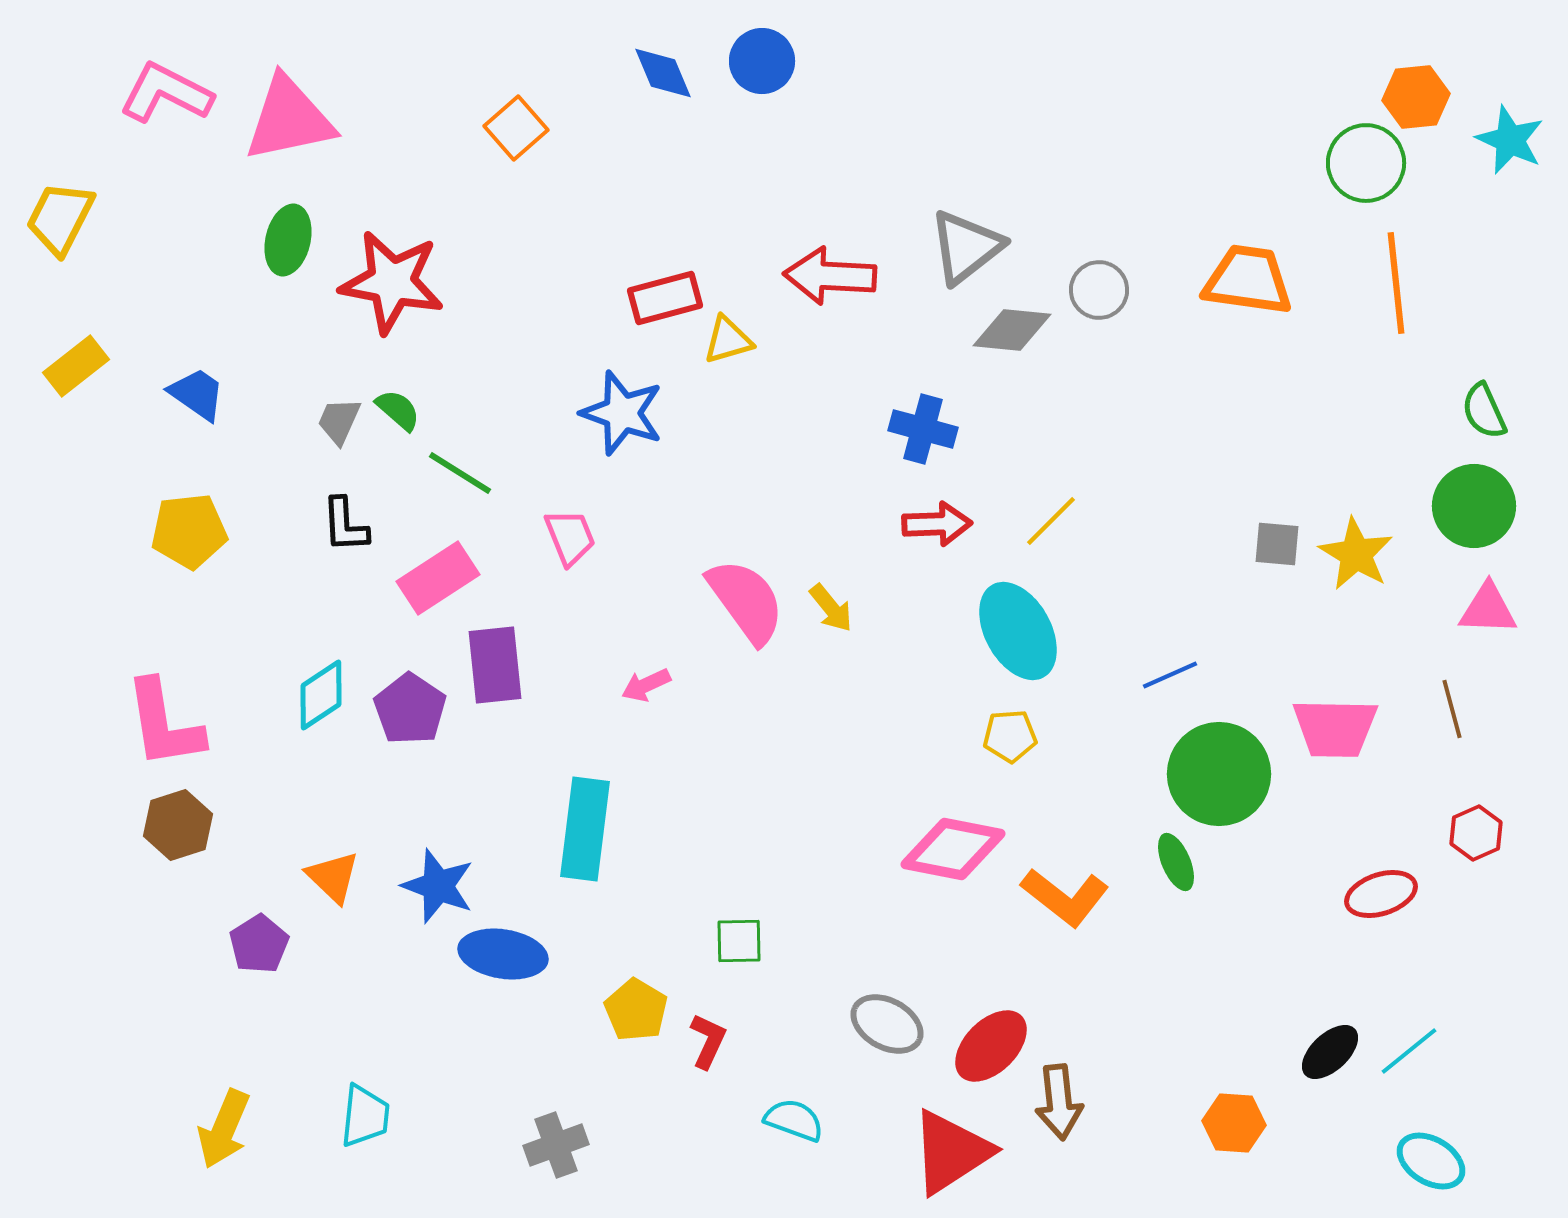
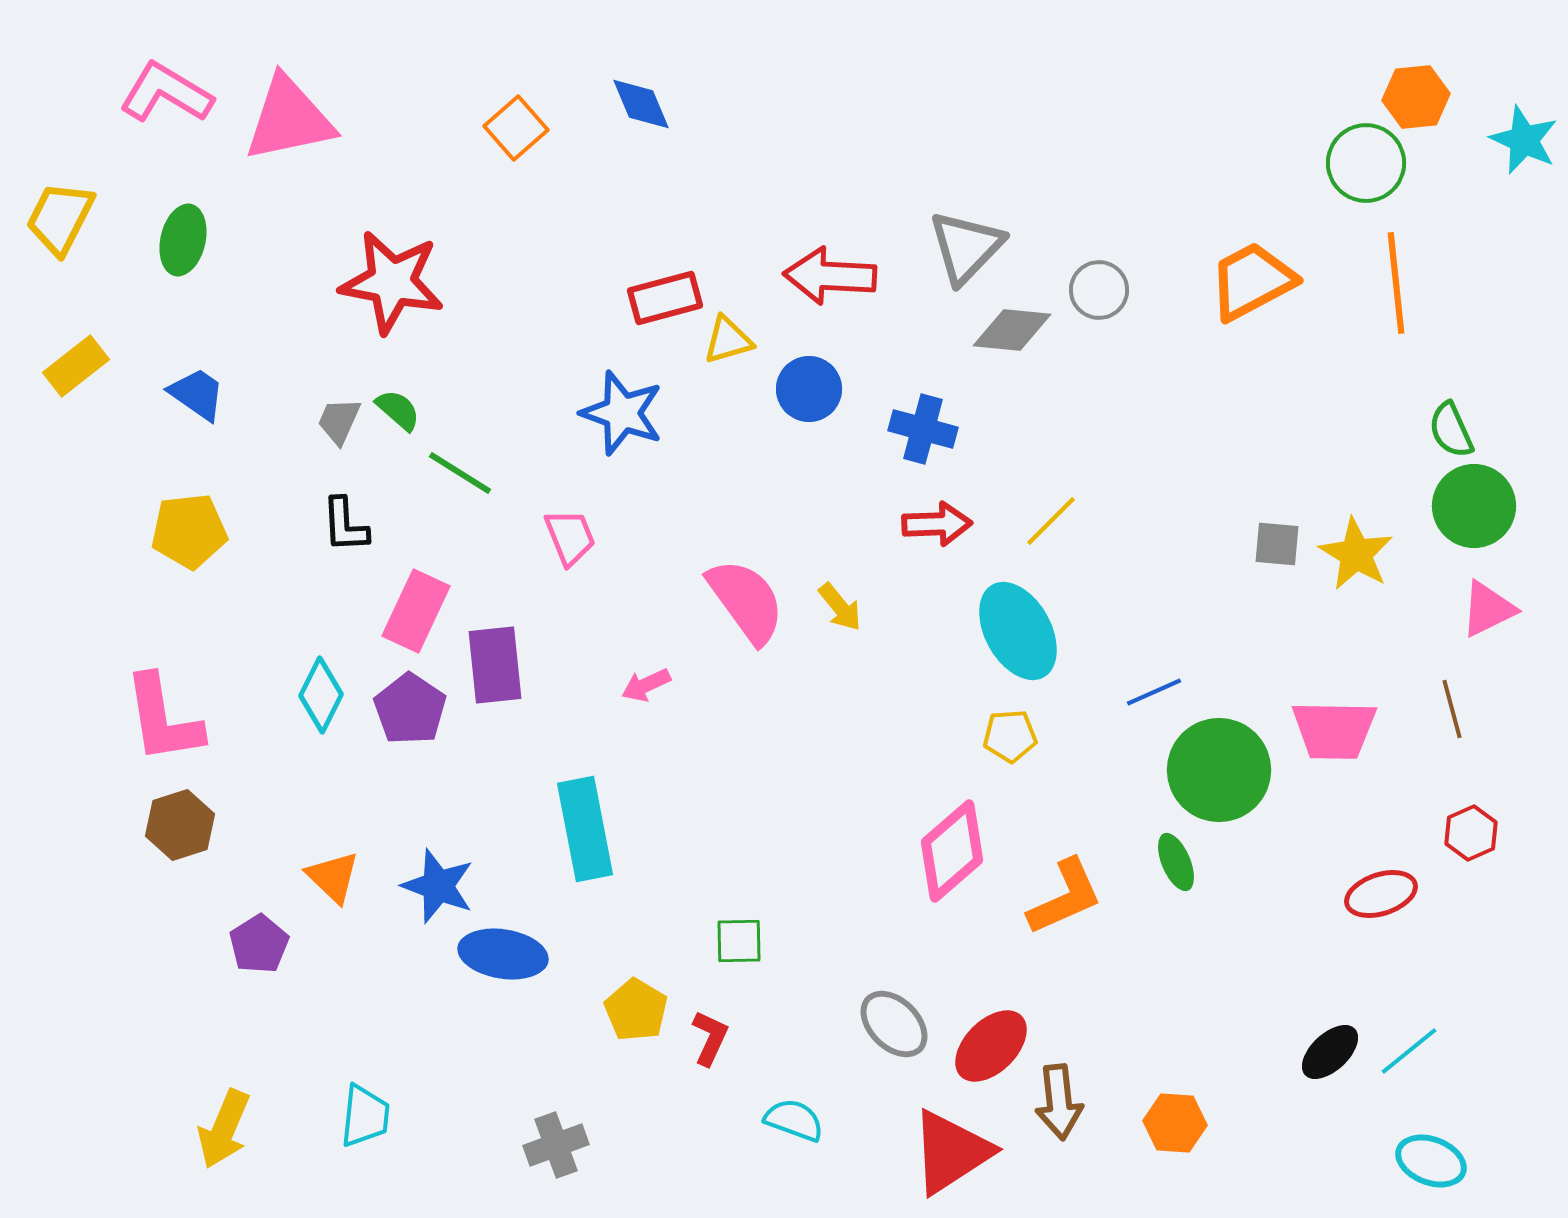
blue circle at (762, 61): moved 47 px right, 328 px down
blue diamond at (663, 73): moved 22 px left, 31 px down
pink L-shape at (166, 93): rotated 4 degrees clockwise
cyan star at (1510, 140): moved 14 px right
green ellipse at (288, 240): moved 105 px left
gray triangle at (966, 247): rotated 8 degrees counterclockwise
orange trapezoid at (1248, 280): moved 4 px right, 1 px down; rotated 36 degrees counterclockwise
green semicircle at (1484, 411): moved 33 px left, 19 px down
pink rectangle at (438, 578): moved 22 px left, 33 px down; rotated 32 degrees counterclockwise
yellow arrow at (831, 608): moved 9 px right, 1 px up
pink triangle at (1488, 609): rotated 28 degrees counterclockwise
blue line at (1170, 675): moved 16 px left, 17 px down
cyan diamond at (321, 695): rotated 30 degrees counterclockwise
pink L-shape at (164, 724): moved 1 px left, 5 px up
pink trapezoid at (1335, 728): moved 1 px left, 2 px down
green circle at (1219, 774): moved 4 px up
brown hexagon at (178, 825): moved 2 px right
cyan rectangle at (585, 829): rotated 18 degrees counterclockwise
red hexagon at (1476, 833): moved 5 px left
pink diamond at (953, 849): moved 1 px left, 2 px down; rotated 52 degrees counterclockwise
orange L-shape at (1065, 897): rotated 62 degrees counterclockwise
gray ellipse at (887, 1024): moved 7 px right; rotated 16 degrees clockwise
red L-shape at (708, 1041): moved 2 px right, 3 px up
orange hexagon at (1234, 1123): moved 59 px left
cyan ellipse at (1431, 1161): rotated 10 degrees counterclockwise
